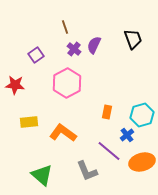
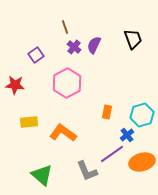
purple cross: moved 2 px up
purple line: moved 3 px right, 3 px down; rotated 75 degrees counterclockwise
